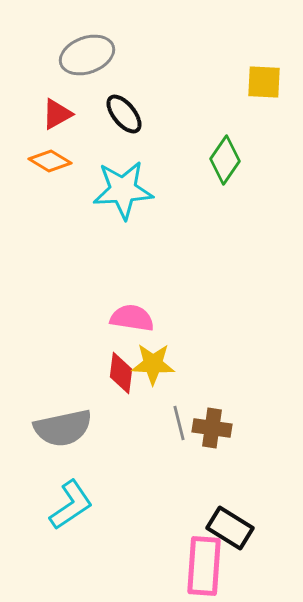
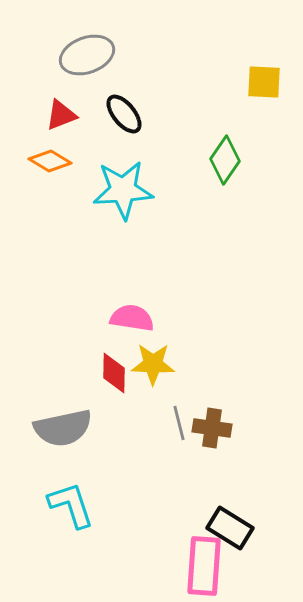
red triangle: moved 4 px right, 1 px down; rotated 8 degrees clockwise
red diamond: moved 7 px left; rotated 6 degrees counterclockwise
cyan L-shape: rotated 74 degrees counterclockwise
